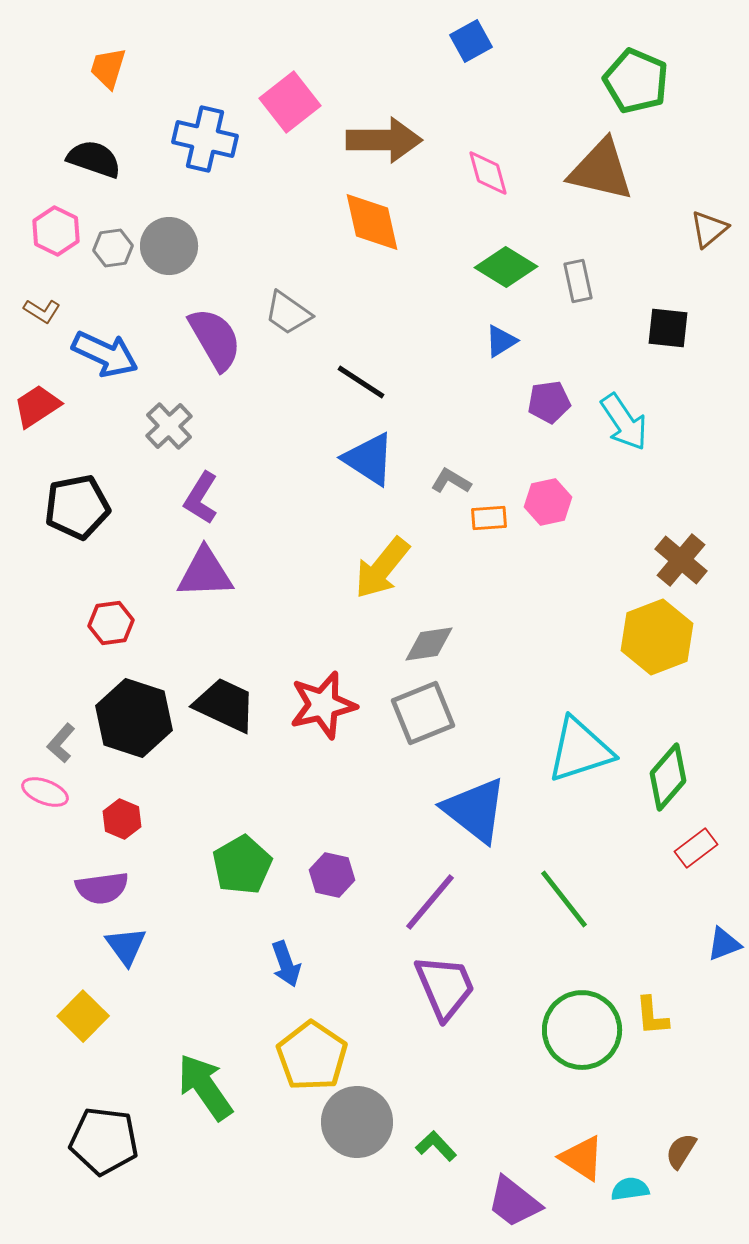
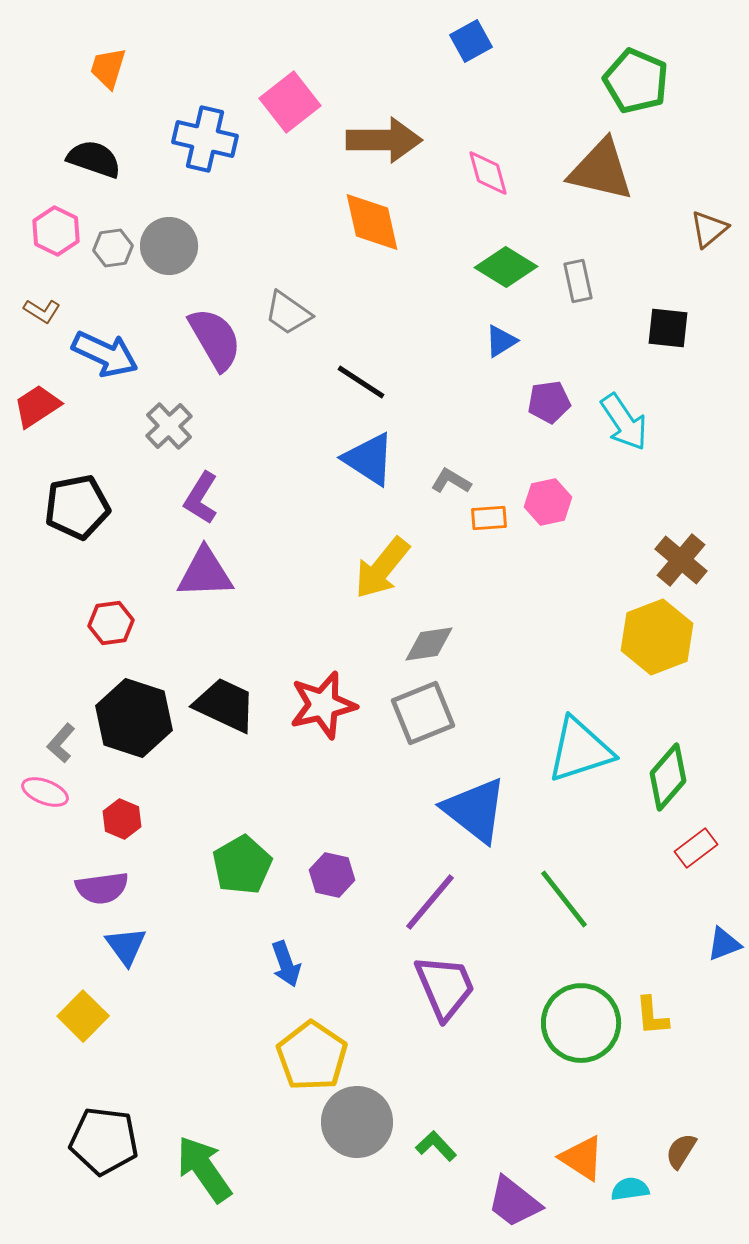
green circle at (582, 1030): moved 1 px left, 7 px up
green arrow at (205, 1087): moved 1 px left, 82 px down
